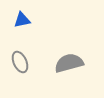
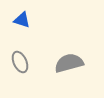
blue triangle: rotated 30 degrees clockwise
